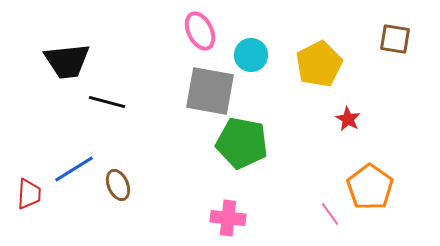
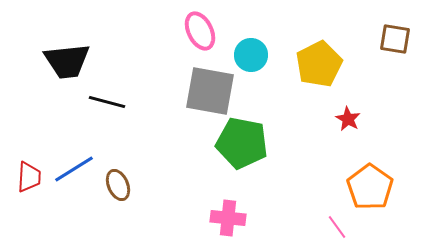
red trapezoid: moved 17 px up
pink line: moved 7 px right, 13 px down
